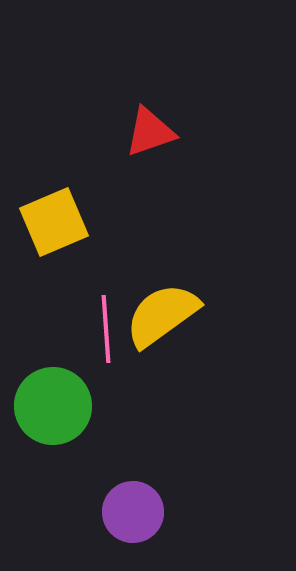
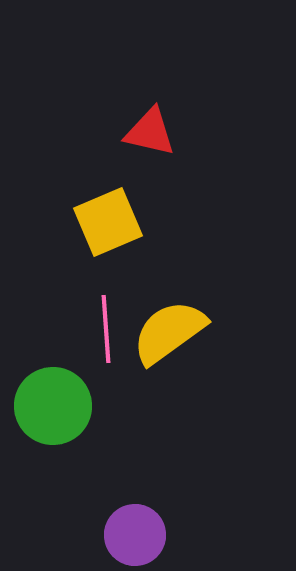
red triangle: rotated 32 degrees clockwise
yellow square: moved 54 px right
yellow semicircle: moved 7 px right, 17 px down
purple circle: moved 2 px right, 23 px down
